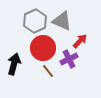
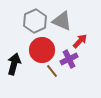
red circle: moved 1 px left, 2 px down
brown line: moved 4 px right
